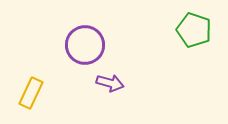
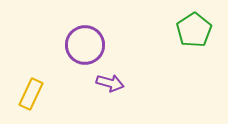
green pentagon: rotated 20 degrees clockwise
yellow rectangle: moved 1 px down
